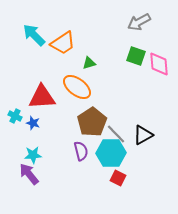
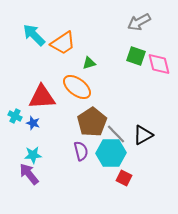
pink diamond: rotated 10 degrees counterclockwise
red square: moved 6 px right
